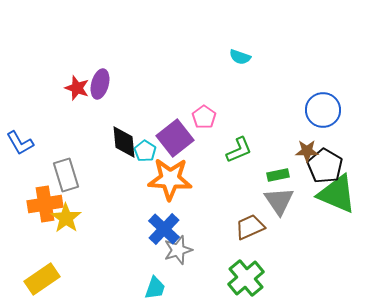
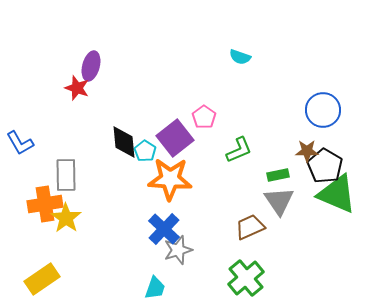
purple ellipse: moved 9 px left, 18 px up
gray rectangle: rotated 16 degrees clockwise
